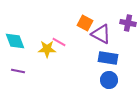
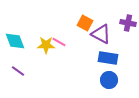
yellow star: moved 1 px left, 4 px up
purple line: rotated 24 degrees clockwise
